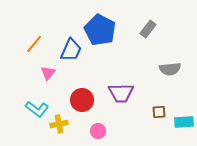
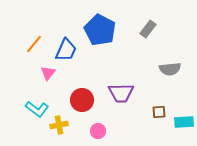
blue trapezoid: moved 5 px left
yellow cross: moved 1 px down
